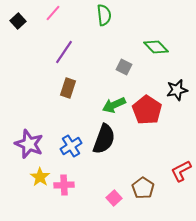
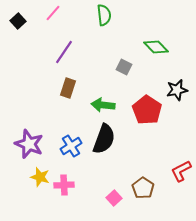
green arrow: moved 11 px left; rotated 30 degrees clockwise
yellow star: rotated 18 degrees counterclockwise
